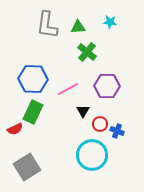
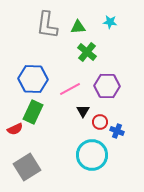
pink line: moved 2 px right
red circle: moved 2 px up
